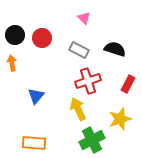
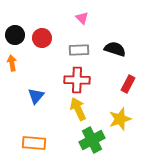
pink triangle: moved 2 px left
gray rectangle: rotated 30 degrees counterclockwise
red cross: moved 11 px left, 1 px up; rotated 20 degrees clockwise
